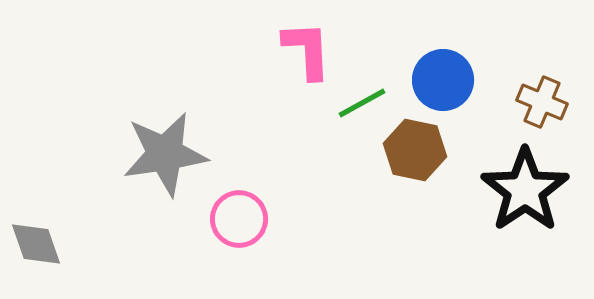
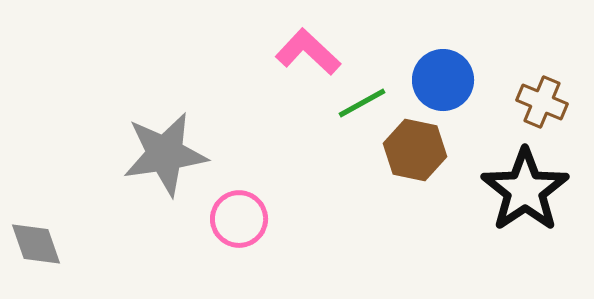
pink L-shape: moved 1 px right, 2 px down; rotated 44 degrees counterclockwise
